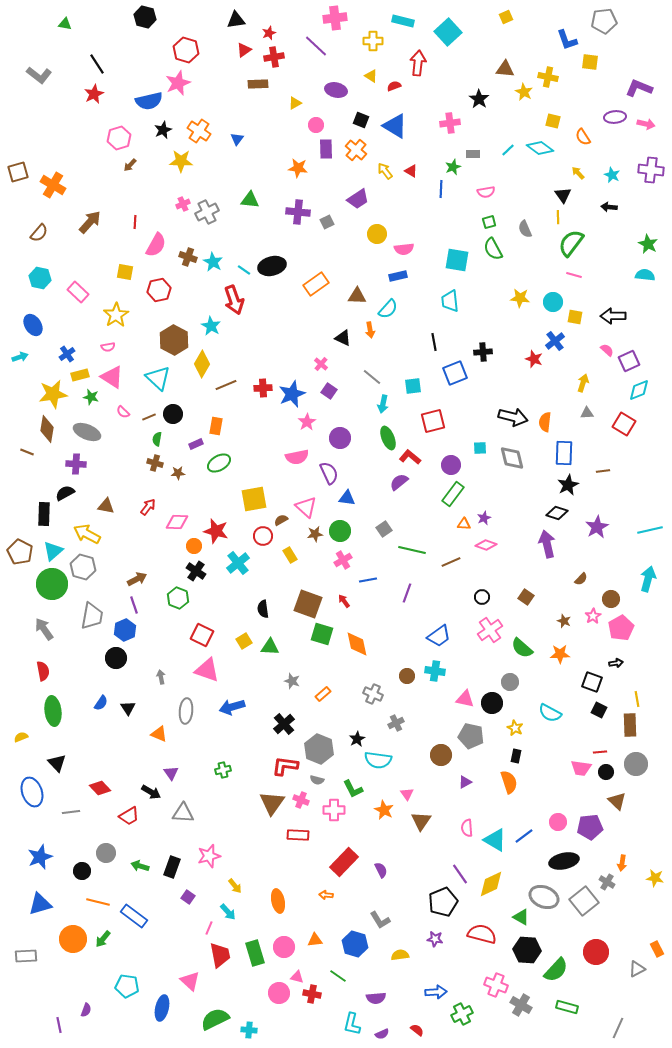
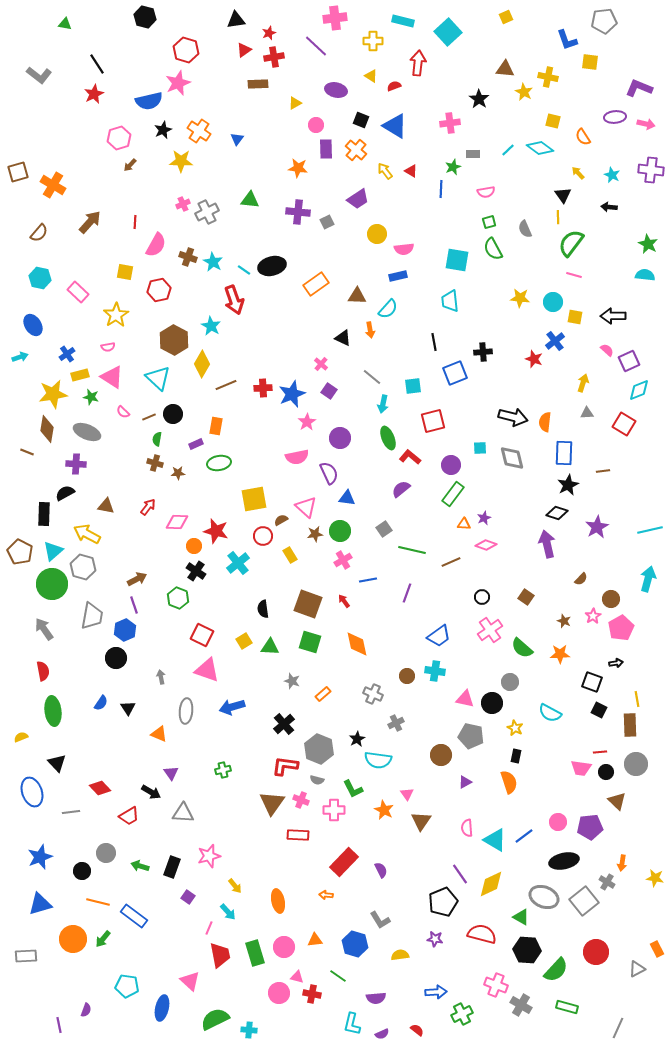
green ellipse at (219, 463): rotated 20 degrees clockwise
purple semicircle at (399, 482): moved 2 px right, 7 px down
green square at (322, 634): moved 12 px left, 8 px down
